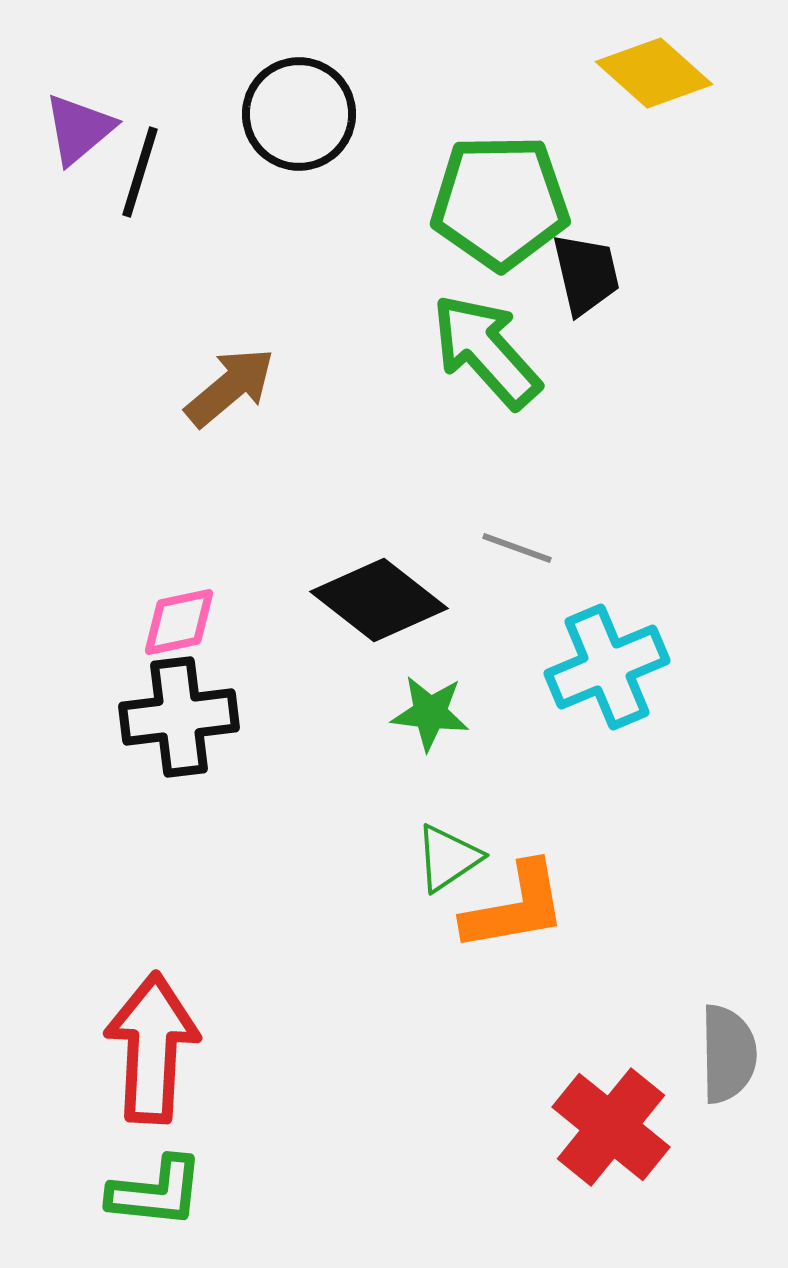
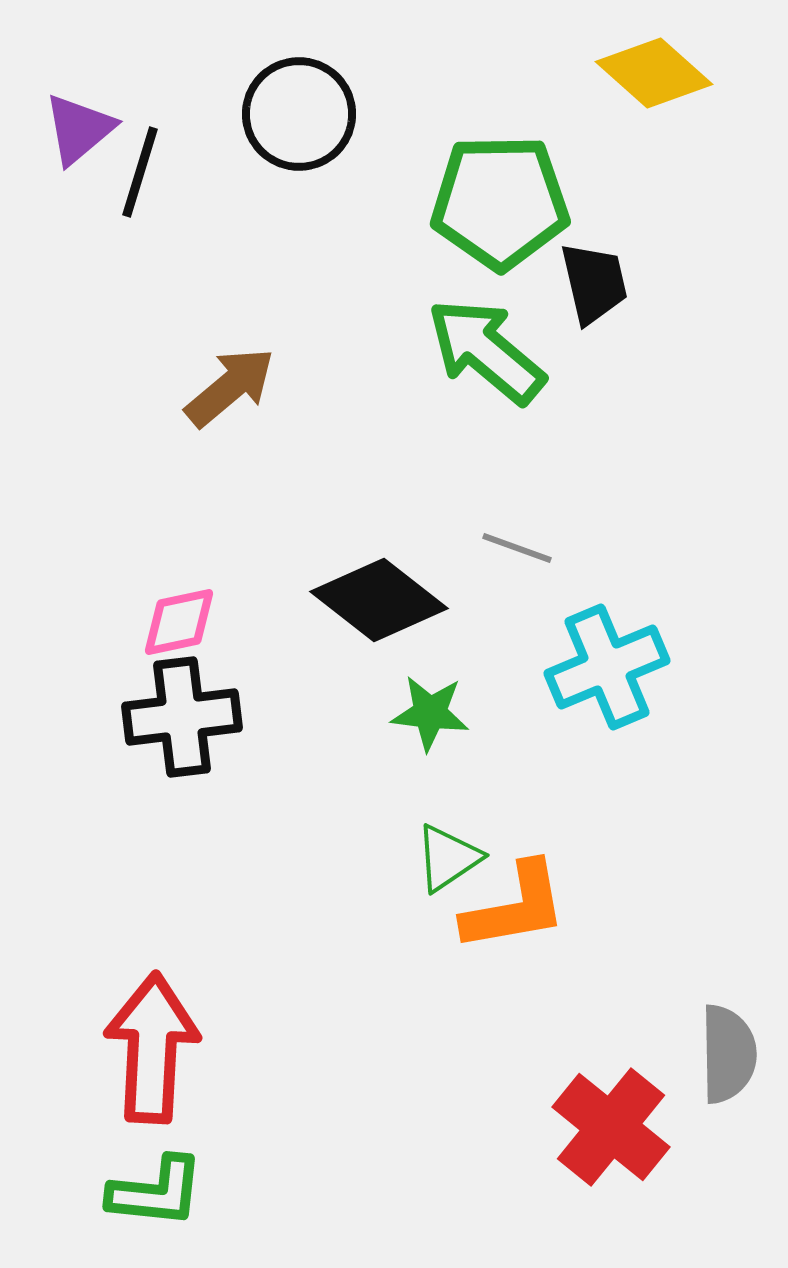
black trapezoid: moved 8 px right, 9 px down
green arrow: rotated 8 degrees counterclockwise
black cross: moved 3 px right
